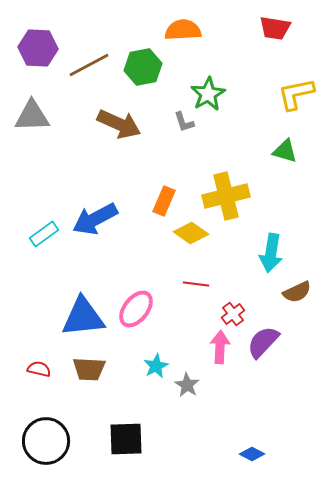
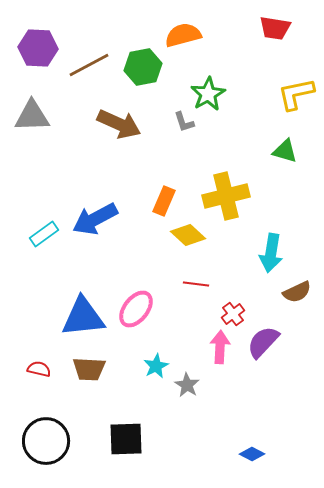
orange semicircle: moved 5 px down; rotated 12 degrees counterclockwise
yellow diamond: moved 3 px left, 2 px down; rotated 8 degrees clockwise
